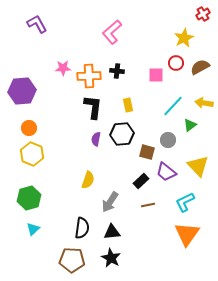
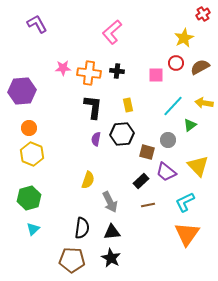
orange cross: moved 3 px up; rotated 10 degrees clockwise
gray arrow: rotated 60 degrees counterclockwise
